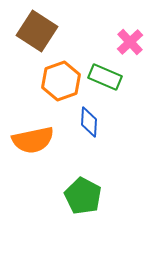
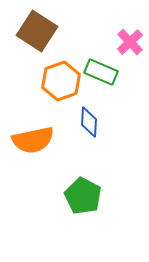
green rectangle: moved 4 px left, 5 px up
